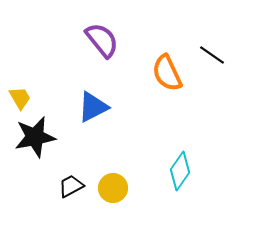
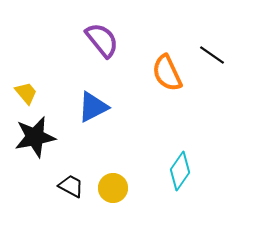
yellow trapezoid: moved 6 px right, 5 px up; rotated 10 degrees counterclockwise
black trapezoid: rotated 56 degrees clockwise
